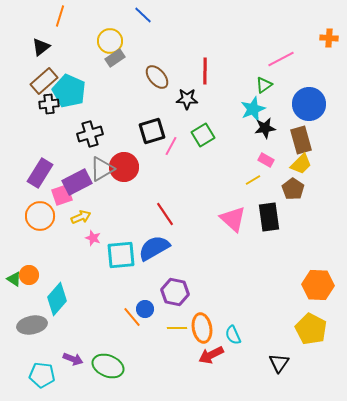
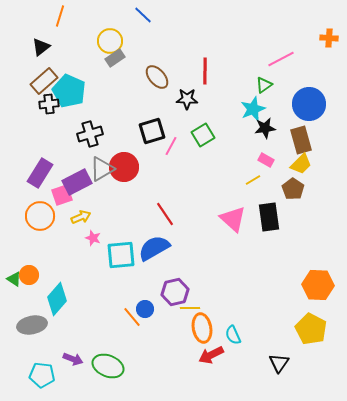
purple hexagon at (175, 292): rotated 24 degrees counterclockwise
yellow line at (177, 328): moved 13 px right, 20 px up
